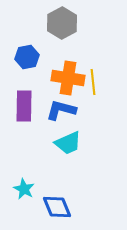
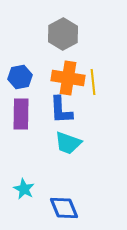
gray hexagon: moved 1 px right, 11 px down
blue hexagon: moved 7 px left, 20 px down
purple rectangle: moved 3 px left, 8 px down
blue L-shape: rotated 108 degrees counterclockwise
cyan trapezoid: rotated 44 degrees clockwise
blue diamond: moved 7 px right, 1 px down
